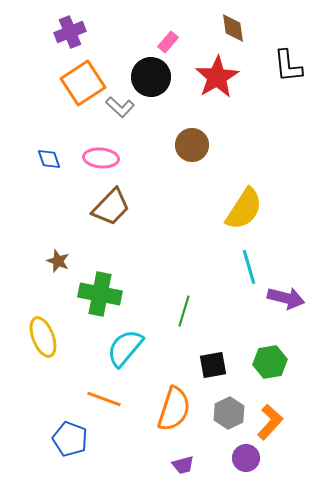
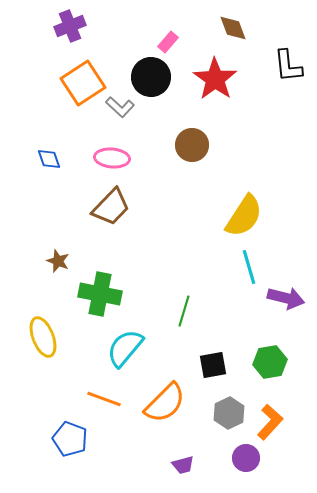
brown diamond: rotated 12 degrees counterclockwise
purple cross: moved 6 px up
red star: moved 2 px left, 2 px down; rotated 6 degrees counterclockwise
pink ellipse: moved 11 px right
yellow semicircle: moved 7 px down
orange semicircle: moved 9 px left, 6 px up; rotated 27 degrees clockwise
